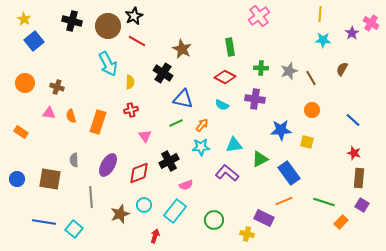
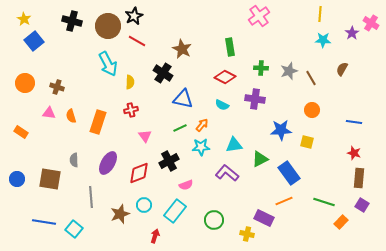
blue line at (353, 120): moved 1 px right, 2 px down; rotated 35 degrees counterclockwise
green line at (176, 123): moved 4 px right, 5 px down
purple ellipse at (108, 165): moved 2 px up
